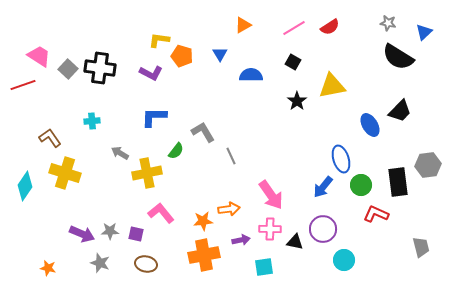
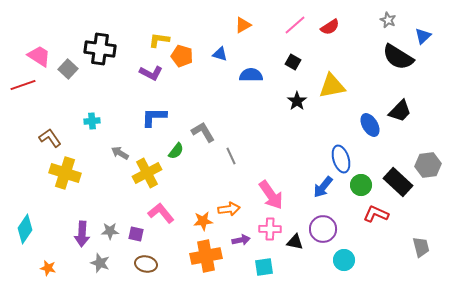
gray star at (388, 23): moved 3 px up; rotated 14 degrees clockwise
pink line at (294, 28): moved 1 px right, 3 px up; rotated 10 degrees counterclockwise
blue triangle at (424, 32): moved 1 px left, 4 px down
blue triangle at (220, 54): rotated 42 degrees counterclockwise
black cross at (100, 68): moved 19 px up
yellow cross at (147, 173): rotated 16 degrees counterclockwise
black rectangle at (398, 182): rotated 40 degrees counterclockwise
cyan diamond at (25, 186): moved 43 px down
purple arrow at (82, 234): rotated 70 degrees clockwise
orange cross at (204, 255): moved 2 px right, 1 px down
